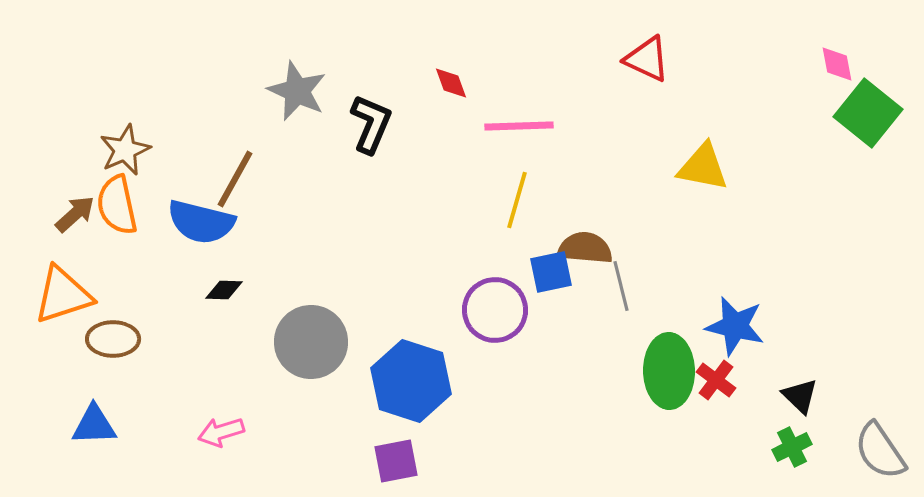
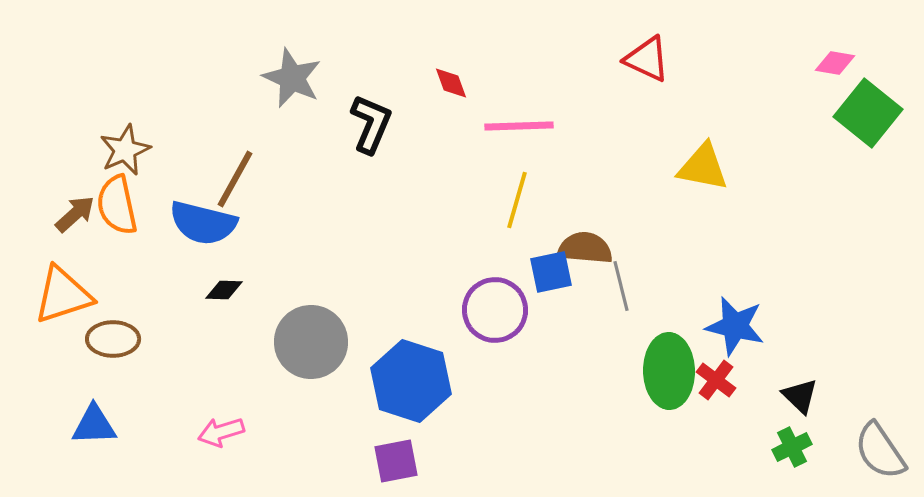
pink diamond: moved 2 px left, 1 px up; rotated 69 degrees counterclockwise
gray star: moved 5 px left, 13 px up
blue semicircle: moved 2 px right, 1 px down
